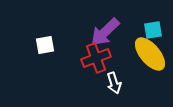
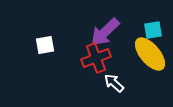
white arrow: rotated 150 degrees clockwise
